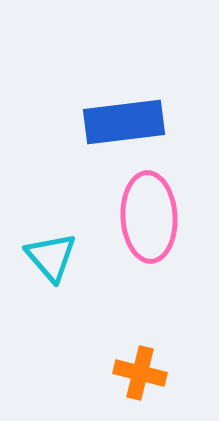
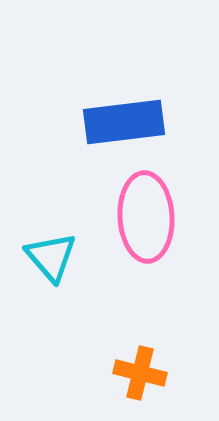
pink ellipse: moved 3 px left
